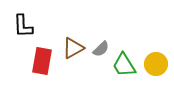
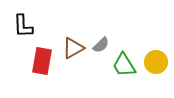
gray semicircle: moved 4 px up
yellow circle: moved 2 px up
